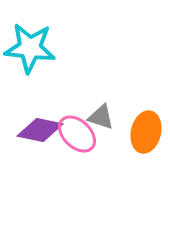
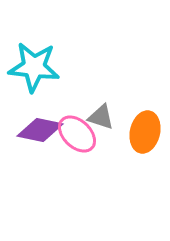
cyan star: moved 4 px right, 19 px down
orange ellipse: moved 1 px left
